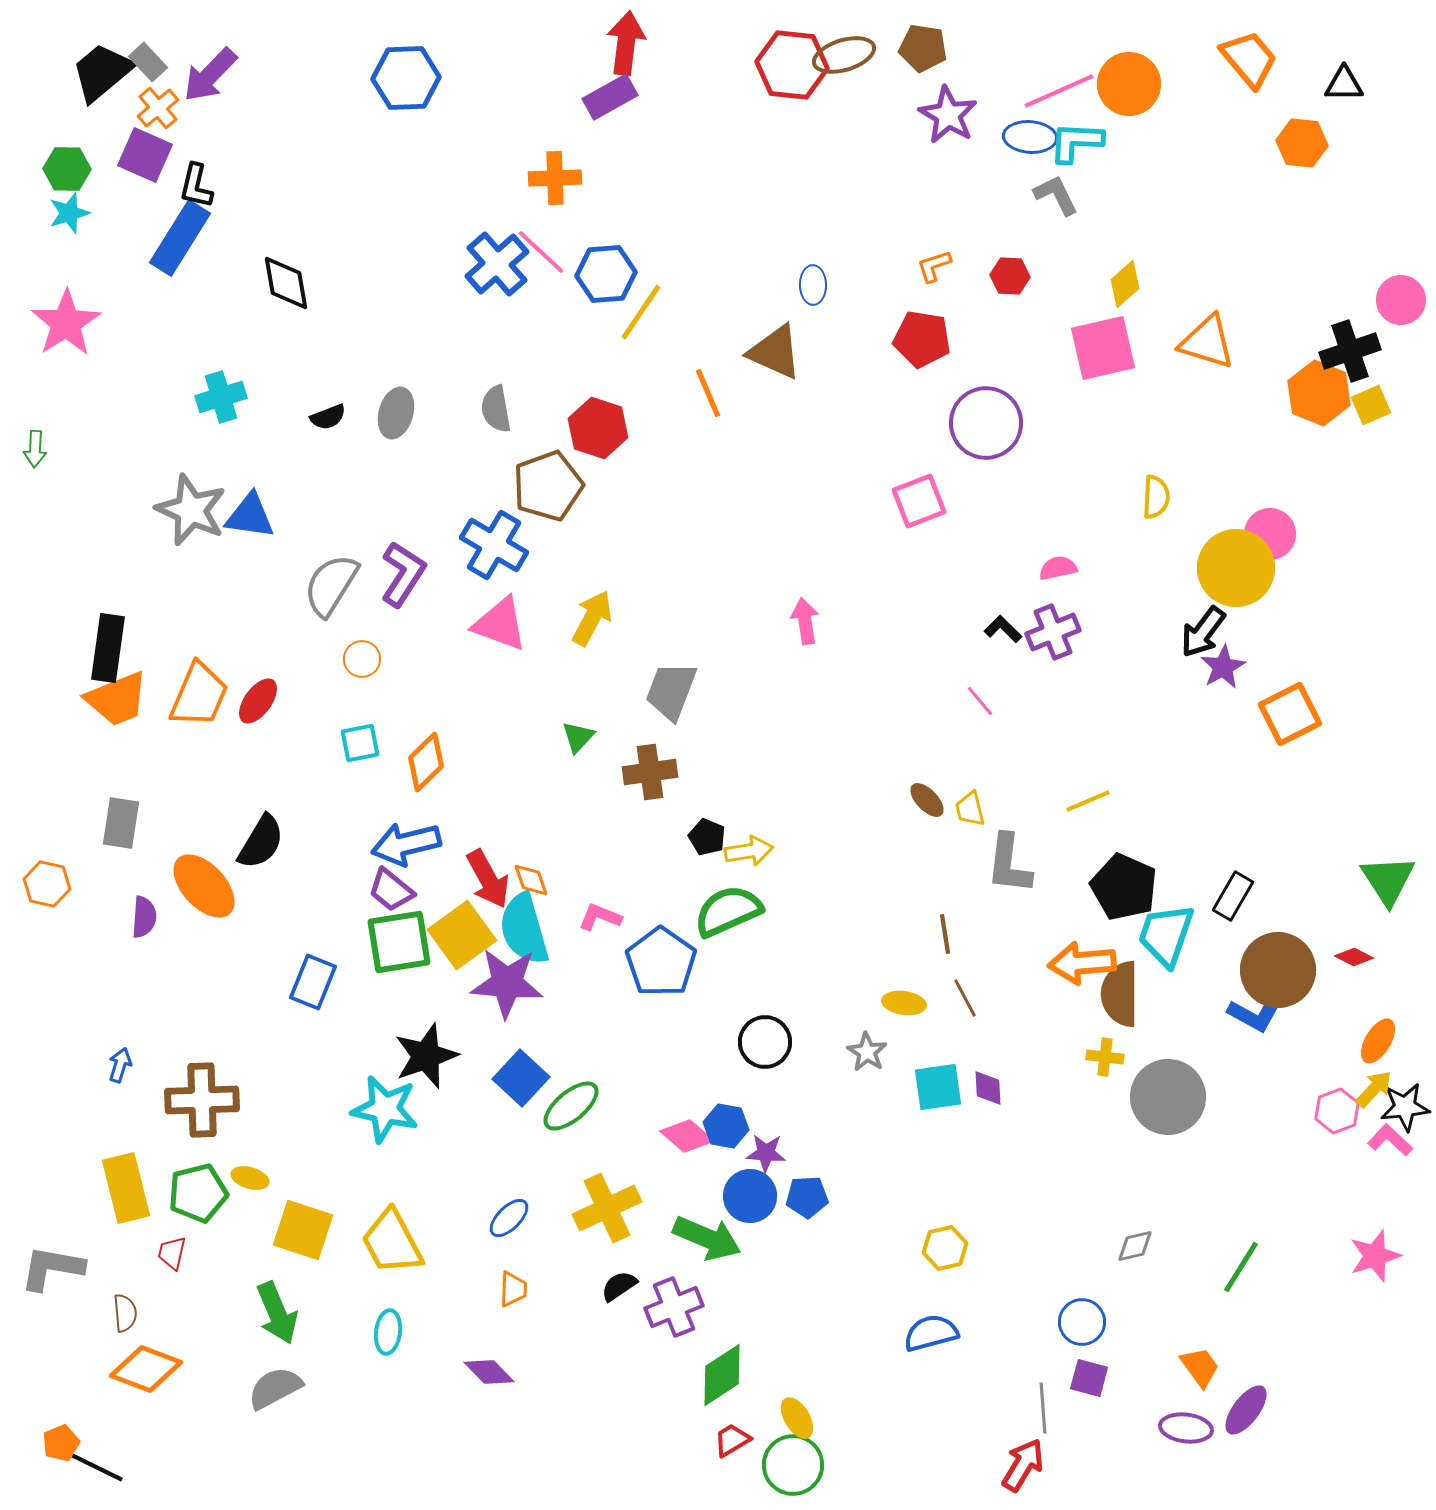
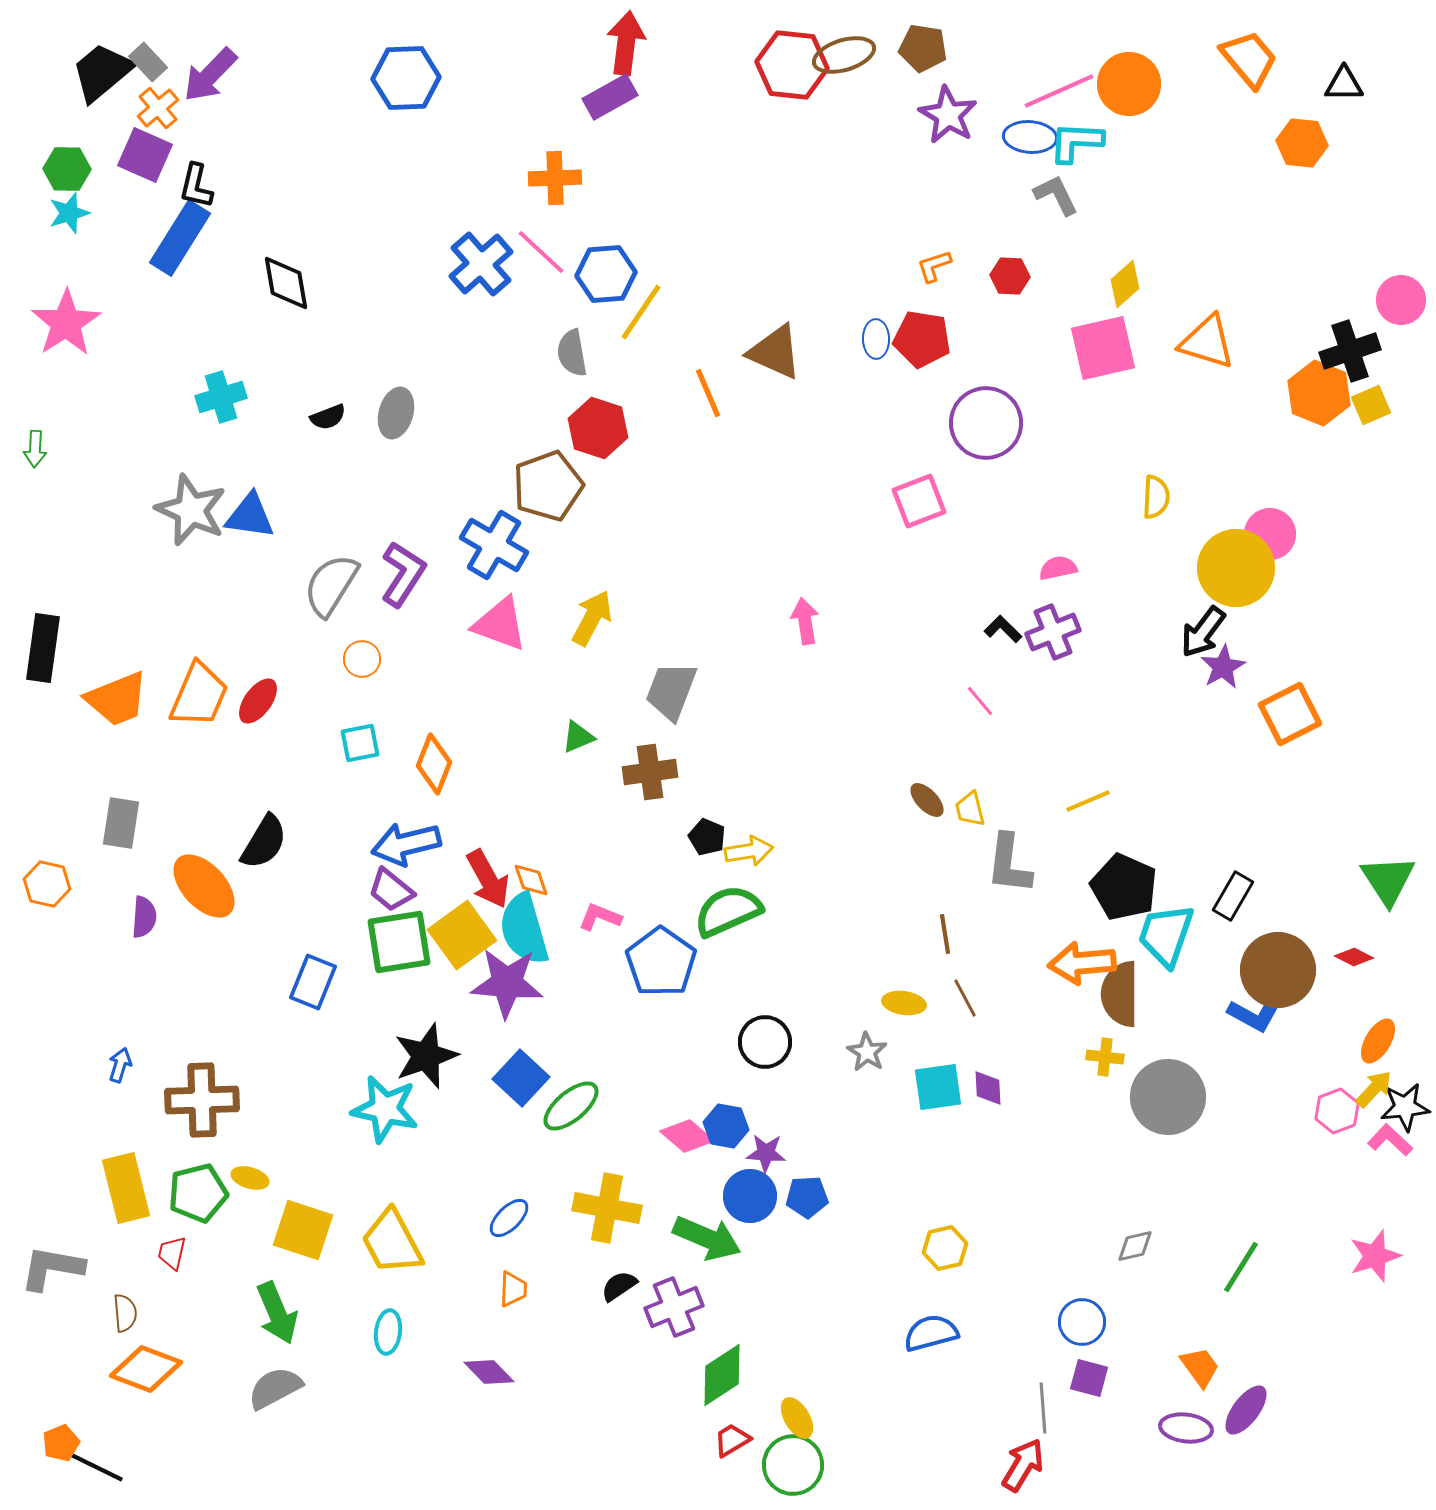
blue cross at (497, 264): moved 16 px left
blue ellipse at (813, 285): moved 63 px right, 54 px down
gray semicircle at (496, 409): moved 76 px right, 56 px up
black rectangle at (108, 648): moved 65 px left
green triangle at (578, 737): rotated 24 degrees clockwise
orange diamond at (426, 762): moved 8 px right, 2 px down; rotated 24 degrees counterclockwise
black semicircle at (261, 842): moved 3 px right
yellow cross at (607, 1208): rotated 36 degrees clockwise
